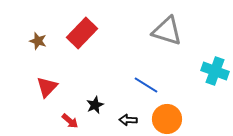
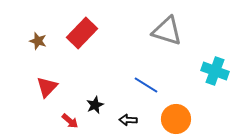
orange circle: moved 9 px right
